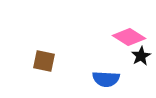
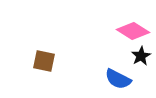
pink diamond: moved 4 px right, 6 px up
blue semicircle: moved 12 px right; rotated 24 degrees clockwise
